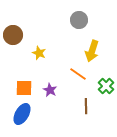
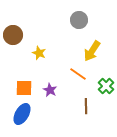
yellow arrow: rotated 15 degrees clockwise
